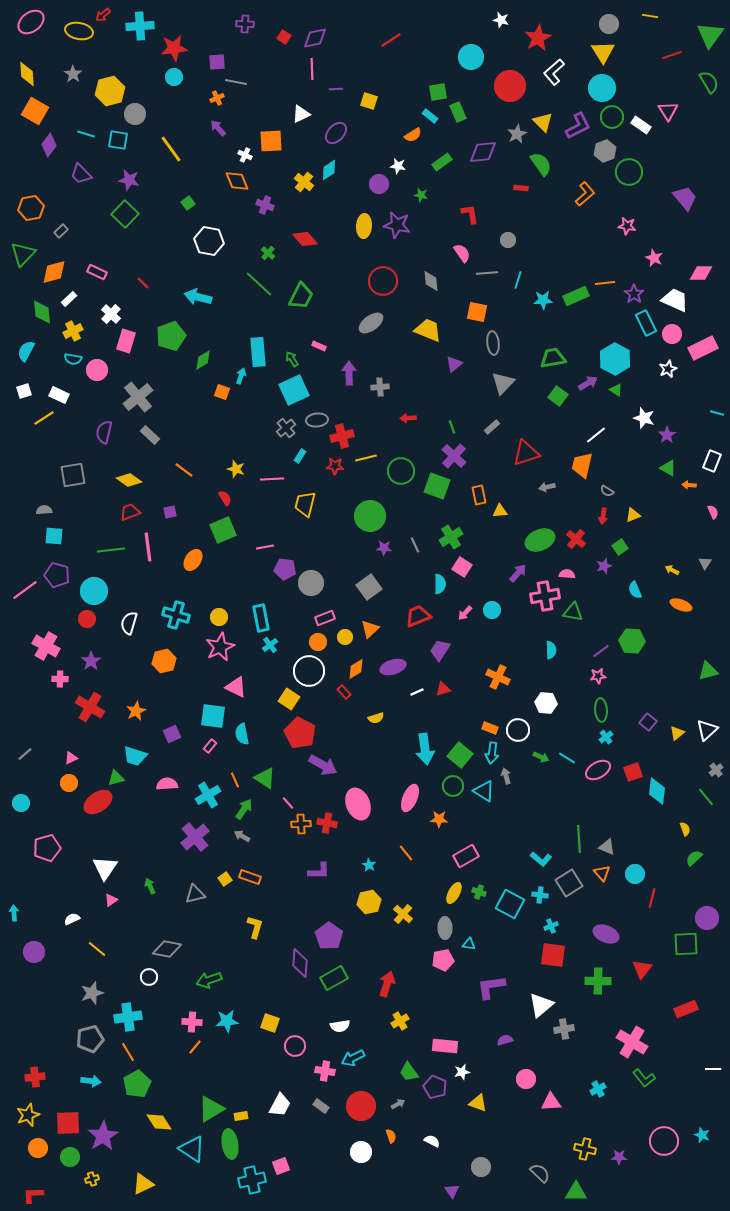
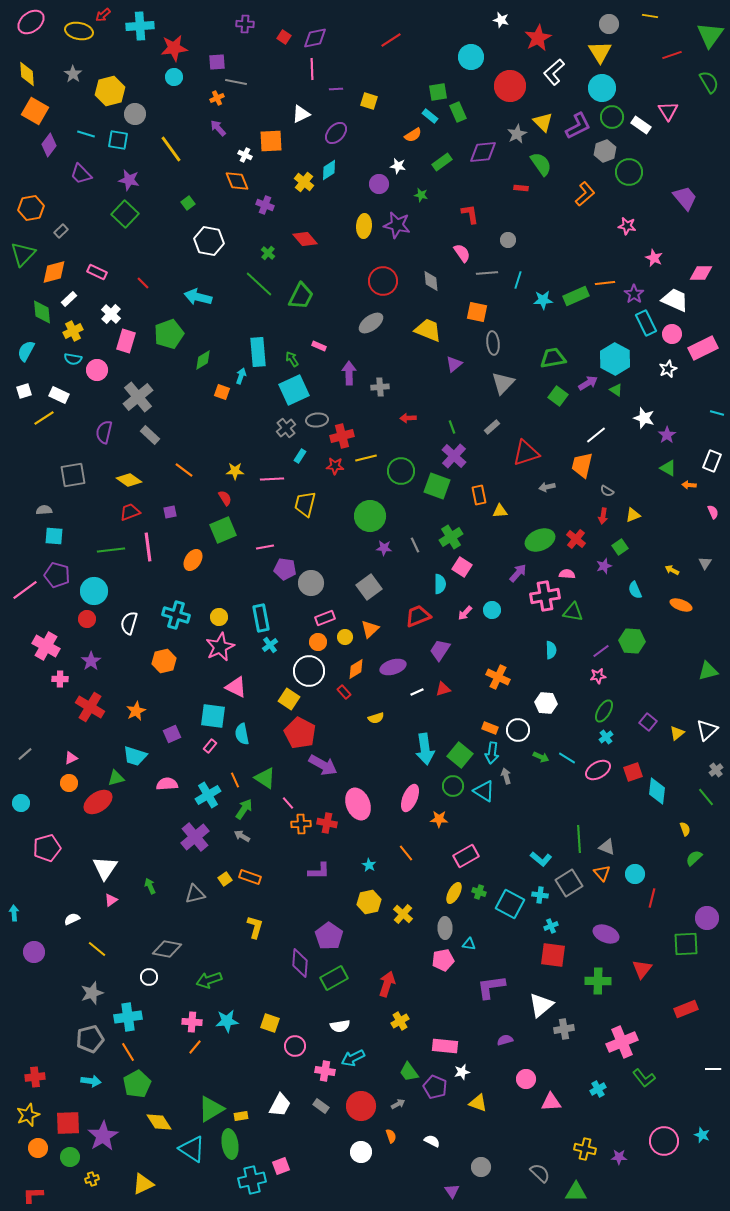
yellow triangle at (603, 52): moved 3 px left
green pentagon at (171, 336): moved 2 px left, 2 px up
yellow star at (236, 469): moved 1 px left, 2 px down; rotated 18 degrees counterclockwise
green ellipse at (601, 710): moved 3 px right, 1 px down; rotated 35 degrees clockwise
pink cross at (632, 1042): moved 10 px left; rotated 36 degrees clockwise
